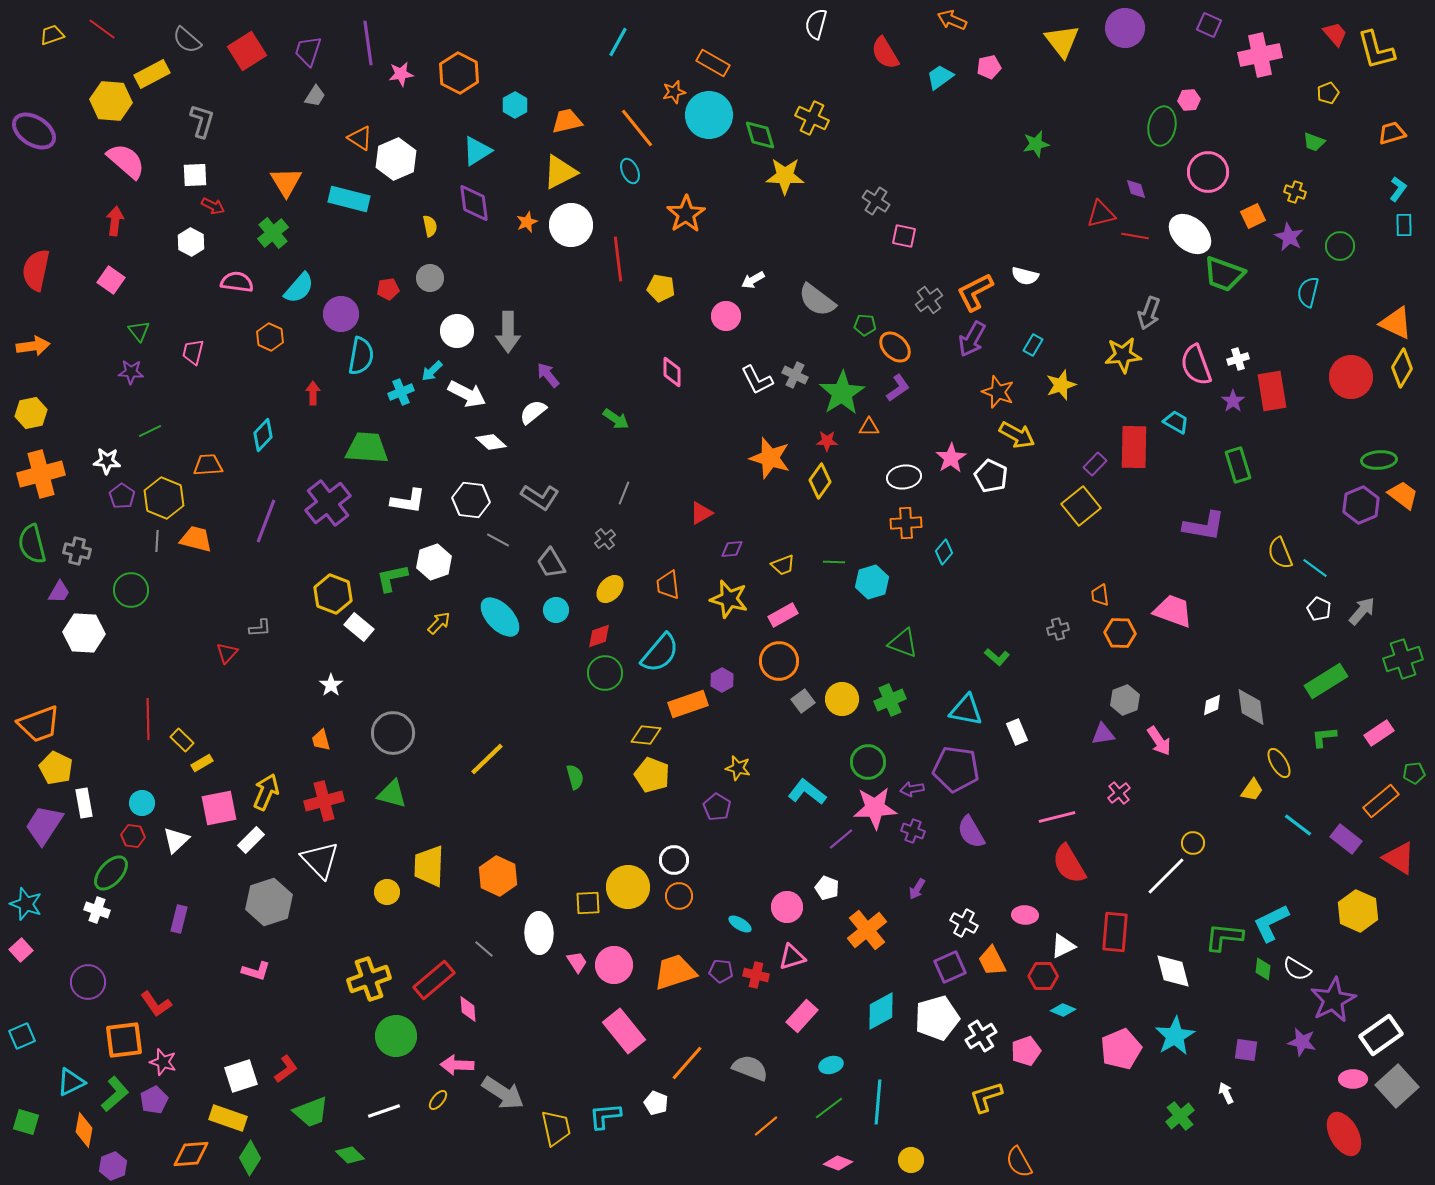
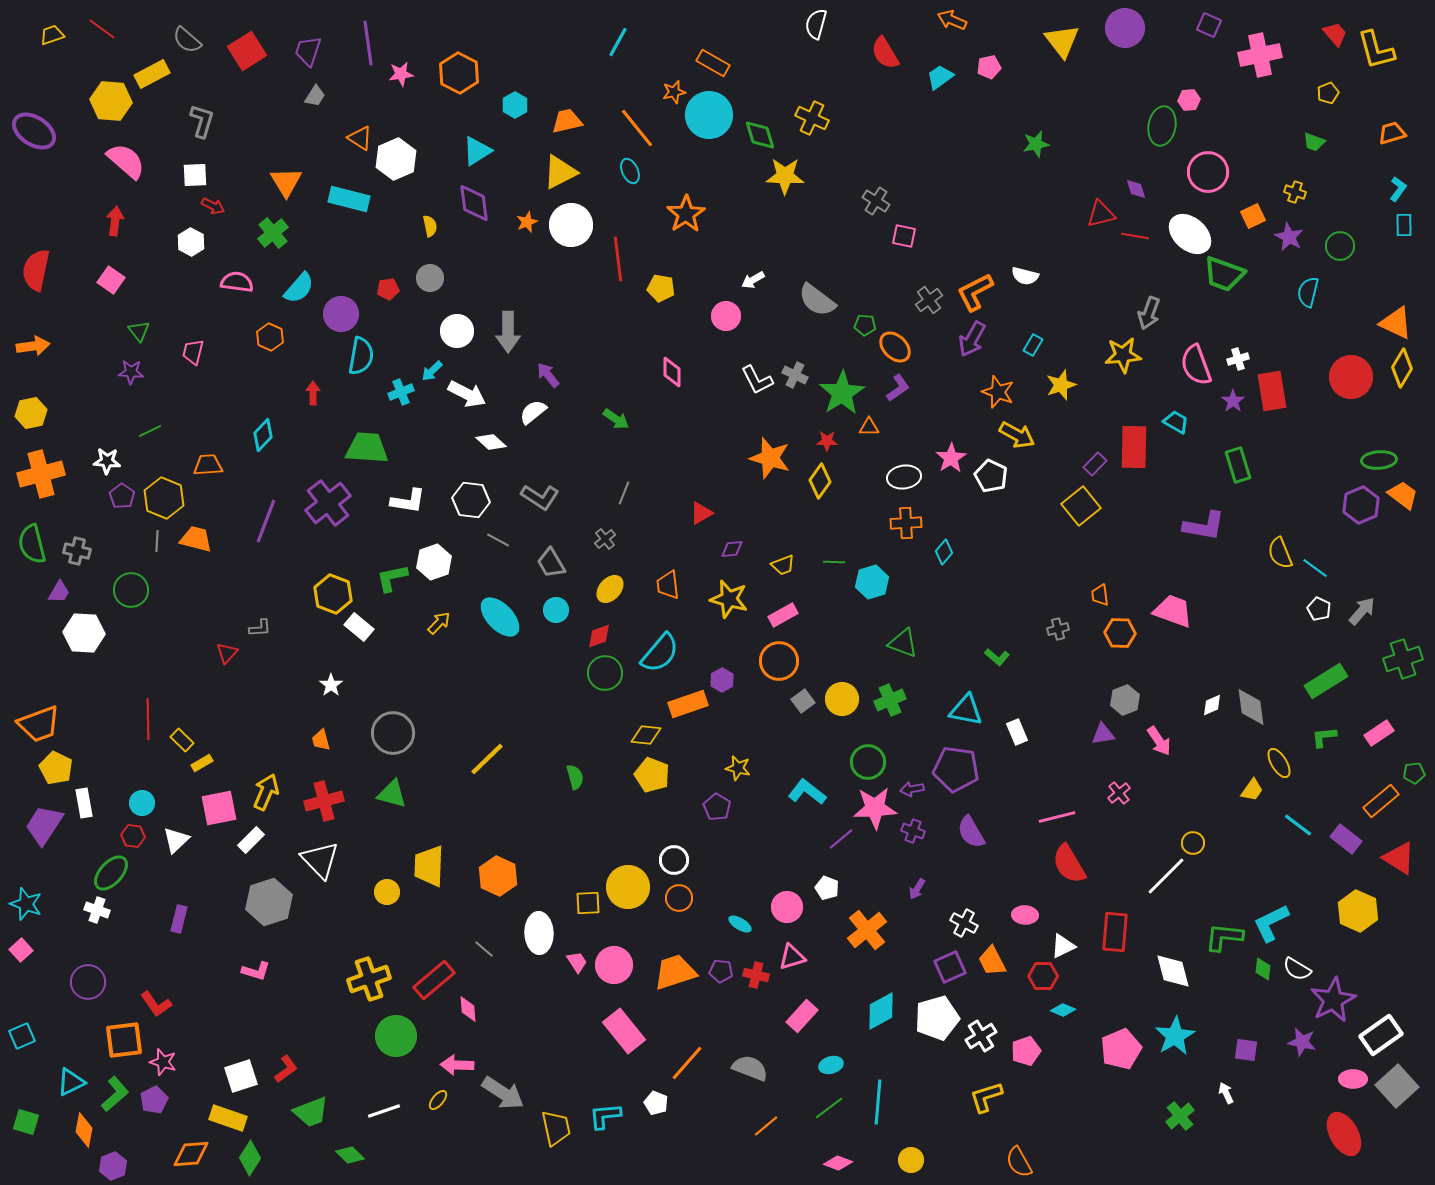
orange circle at (679, 896): moved 2 px down
